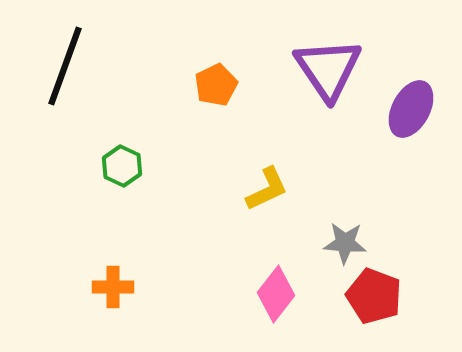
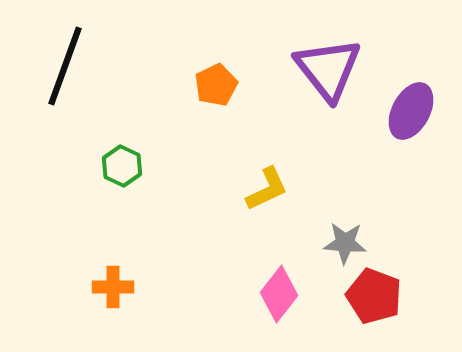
purple triangle: rotated 4 degrees counterclockwise
purple ellipse: moved 2 px down
pink diamond: moved 3 px right
